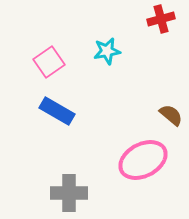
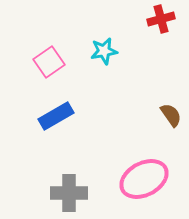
cyan star: moved 3 px left
blue rectangle: moved 1 px left, 5 px down; rotated 60 degrees counterclockwise
brown semicircle: rotated 15 degrees clockwise
pink ellipse: moved 1 px right, 19 px down
